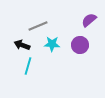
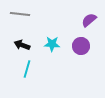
gray line: moved 18 px left, 12 px up; rotated 30 degrees clockwise
purple circle: moved 1 px right, 1 px down
cyan line: moved 1 px left, 3 px down
